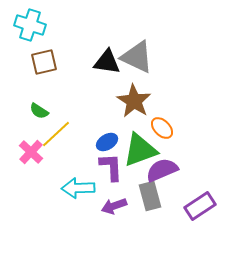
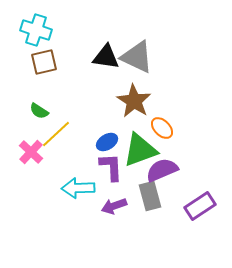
cyan cross: moved 6 px right, 5 px down
black triangle: moved 1 px left, 5 px up
